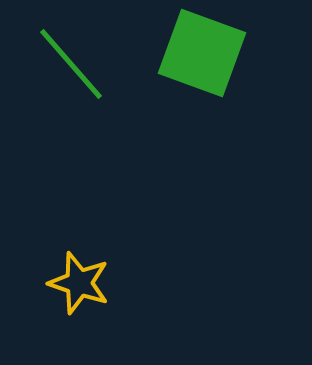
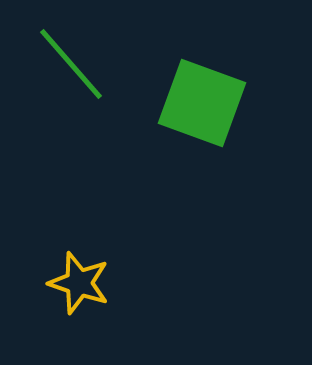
green square: moved 50 px down
